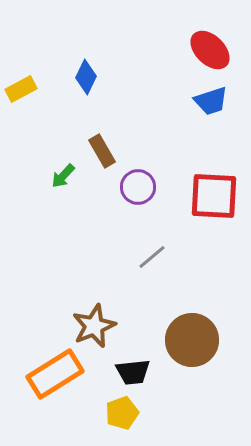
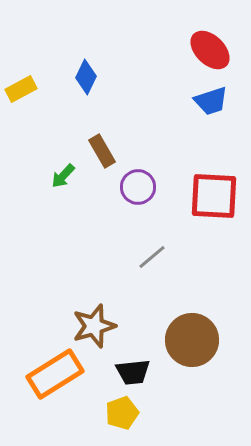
brown star: rotated 6 degrees clockwise
